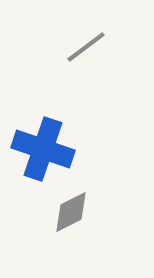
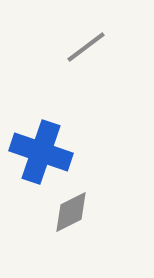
blue cross: moved 2 px left, 3 px down
